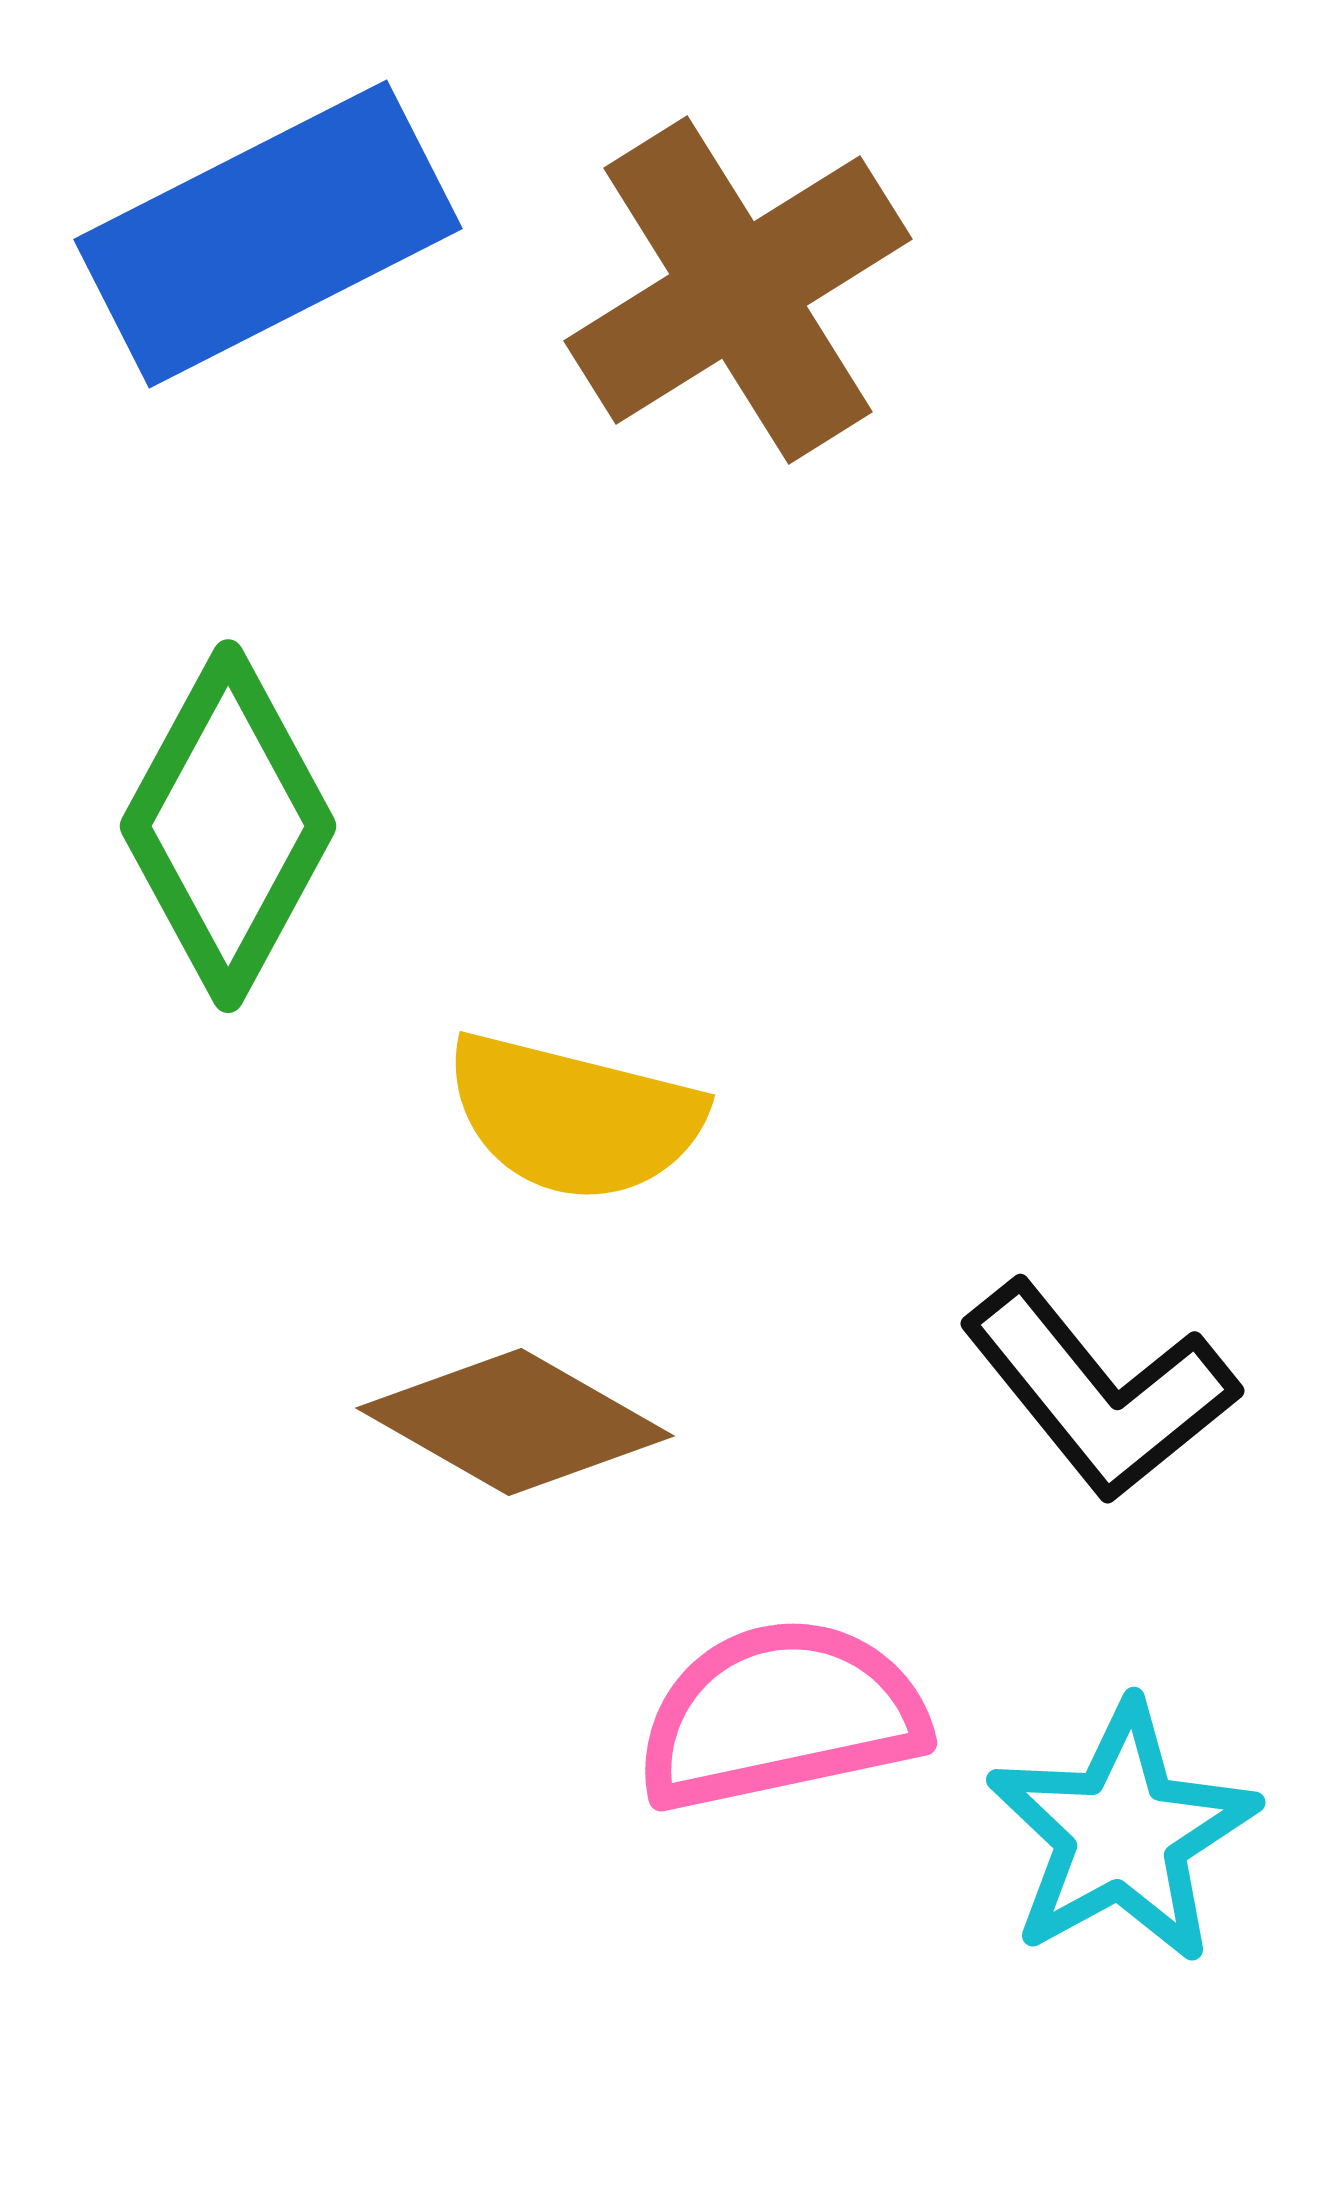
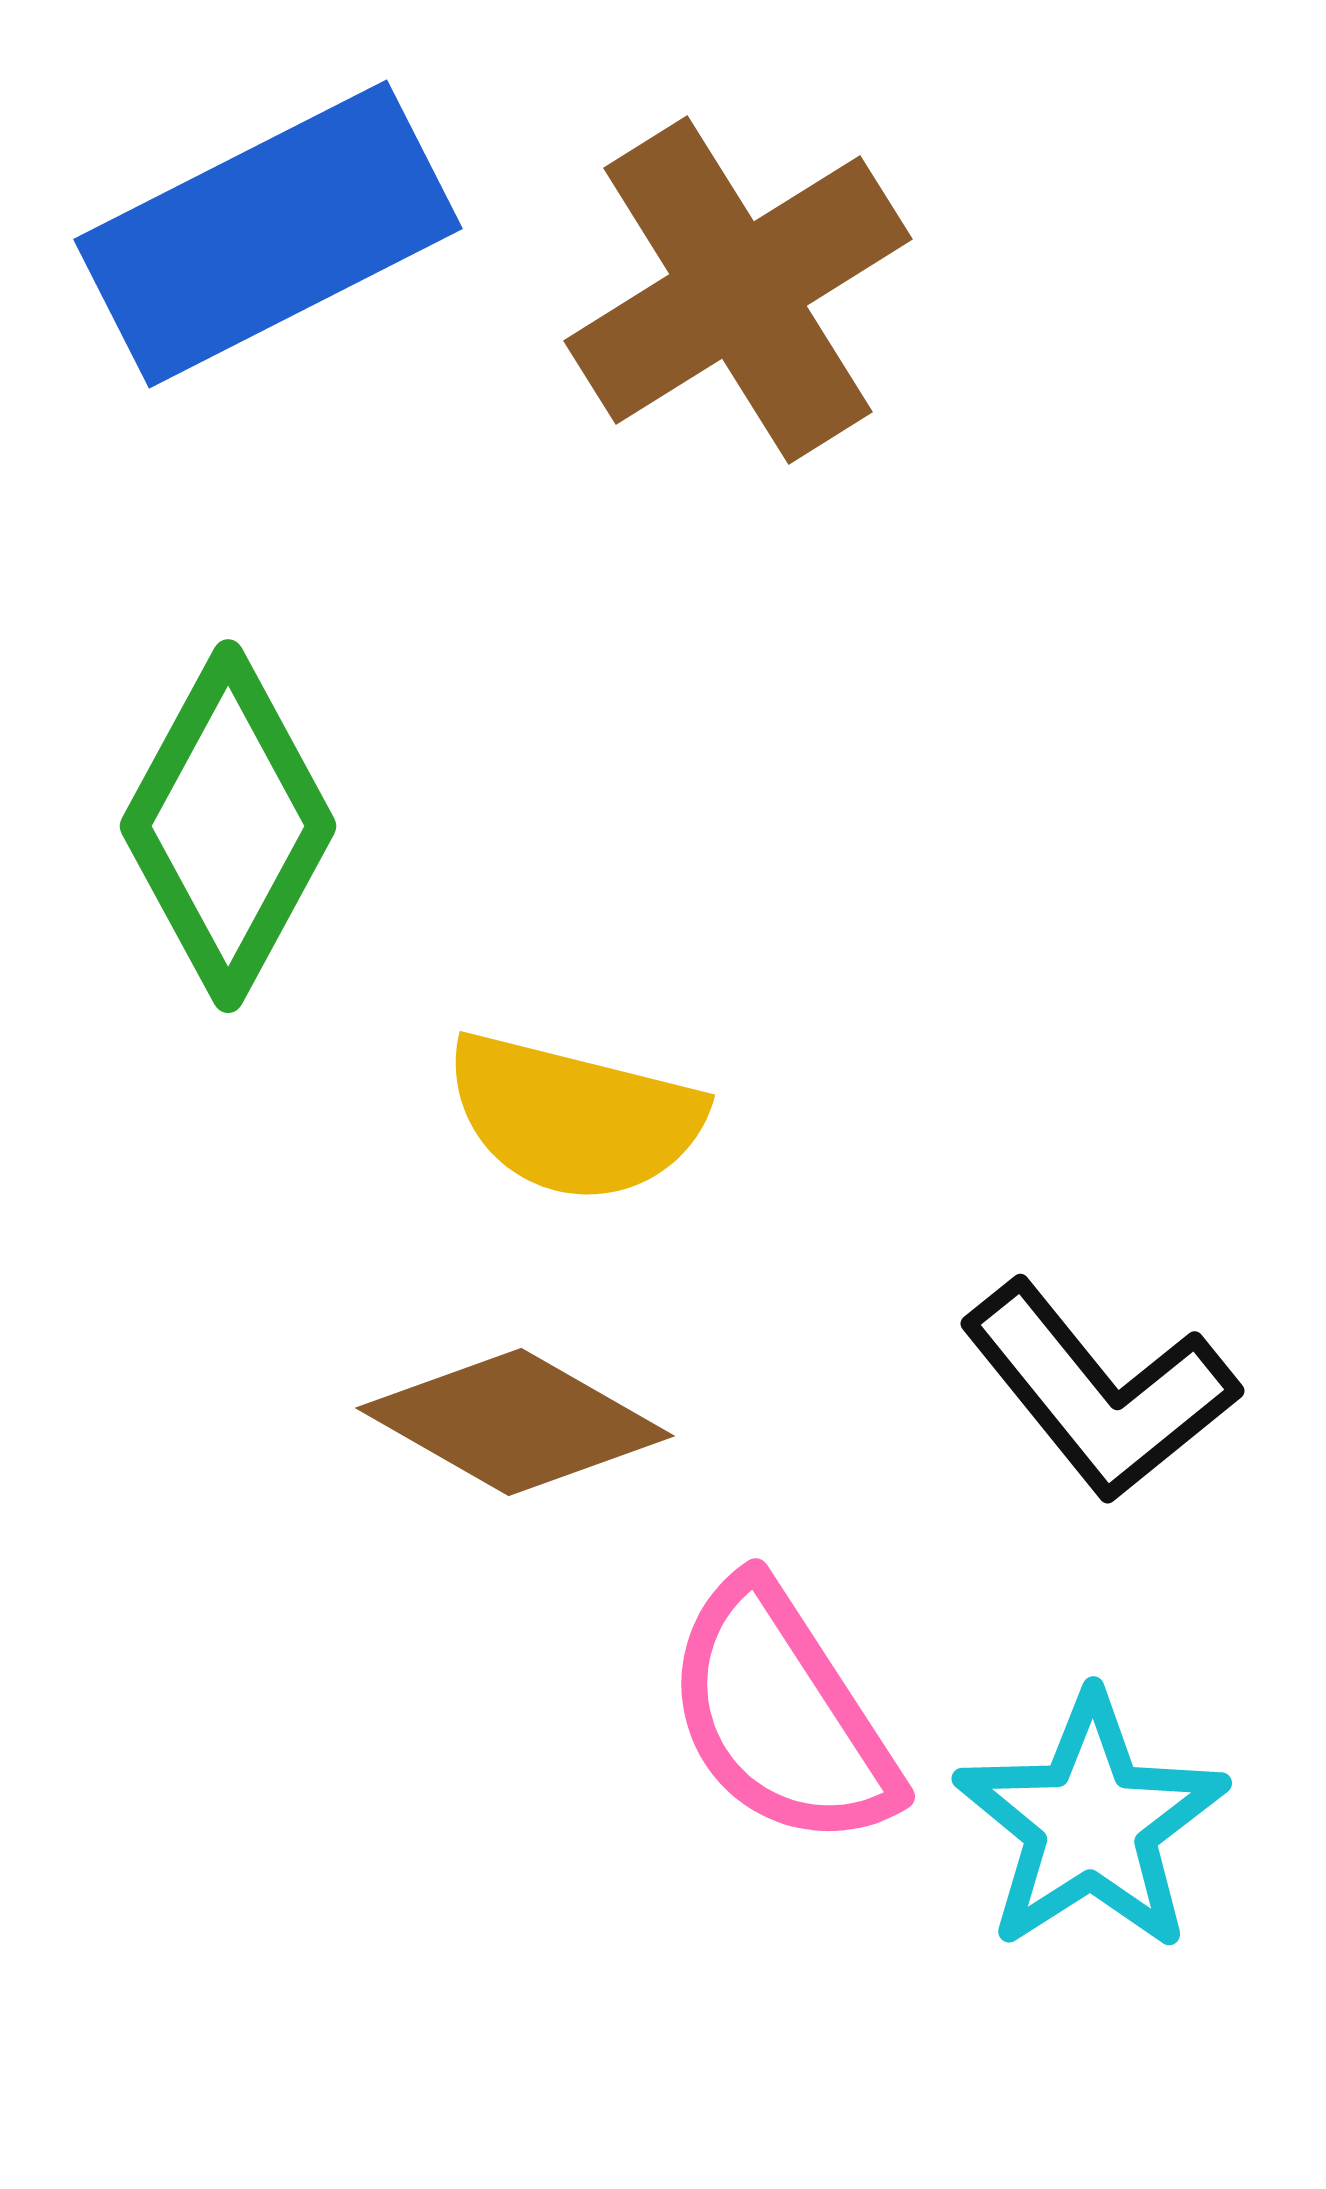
pink semicircle: rotated 111 degrees counterclockwise
cyan star: moved 31 px left, 10 px up; rotated 4 degrees counterclockwise
